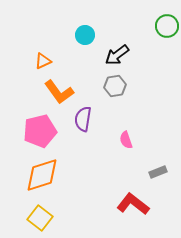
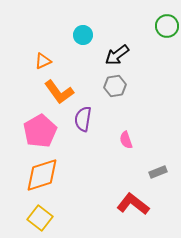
cyan circle: moved 2 px left
pink pentagon: rotated 16 degrees counterclockwise
